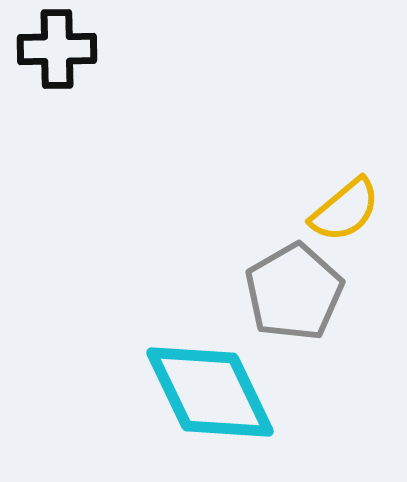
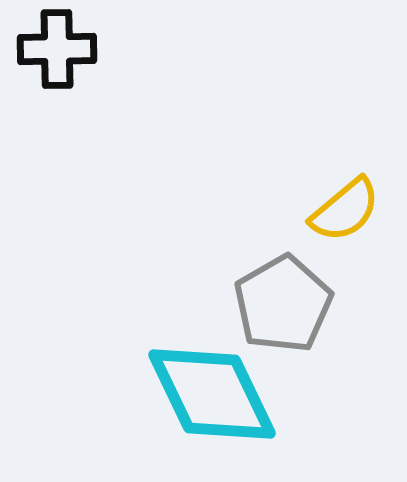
gray pentagon: moved 11 px left, 12 px down
cyan diamond: moved 2 px right, 2 px down
